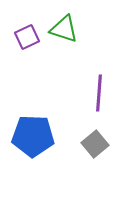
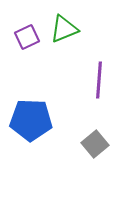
green triangle: rotated 40 degrees counterclockwise
purple line: moved 13 px up
blue pentagon: moved 2 px left, 16 px up
